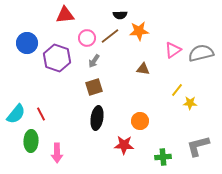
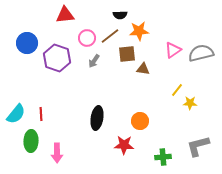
brown square: moved 33 px right, 33 px up; rotated 12 degrees clockwise
red line: rotated 24 degrees clockwise
